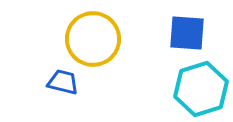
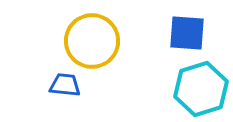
yellow circle: moved 1 px left, 2 px down
blue trapezoid: moved 2 px right, 3 px down; rotated 8 degrees counterclockwise
